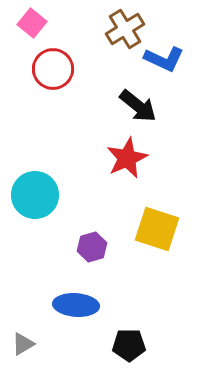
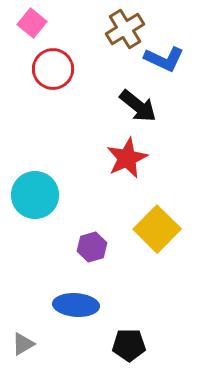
yellow square: rotated 27 degrees clockwise
